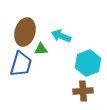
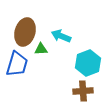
blue trapezoid: moved 4 px left
